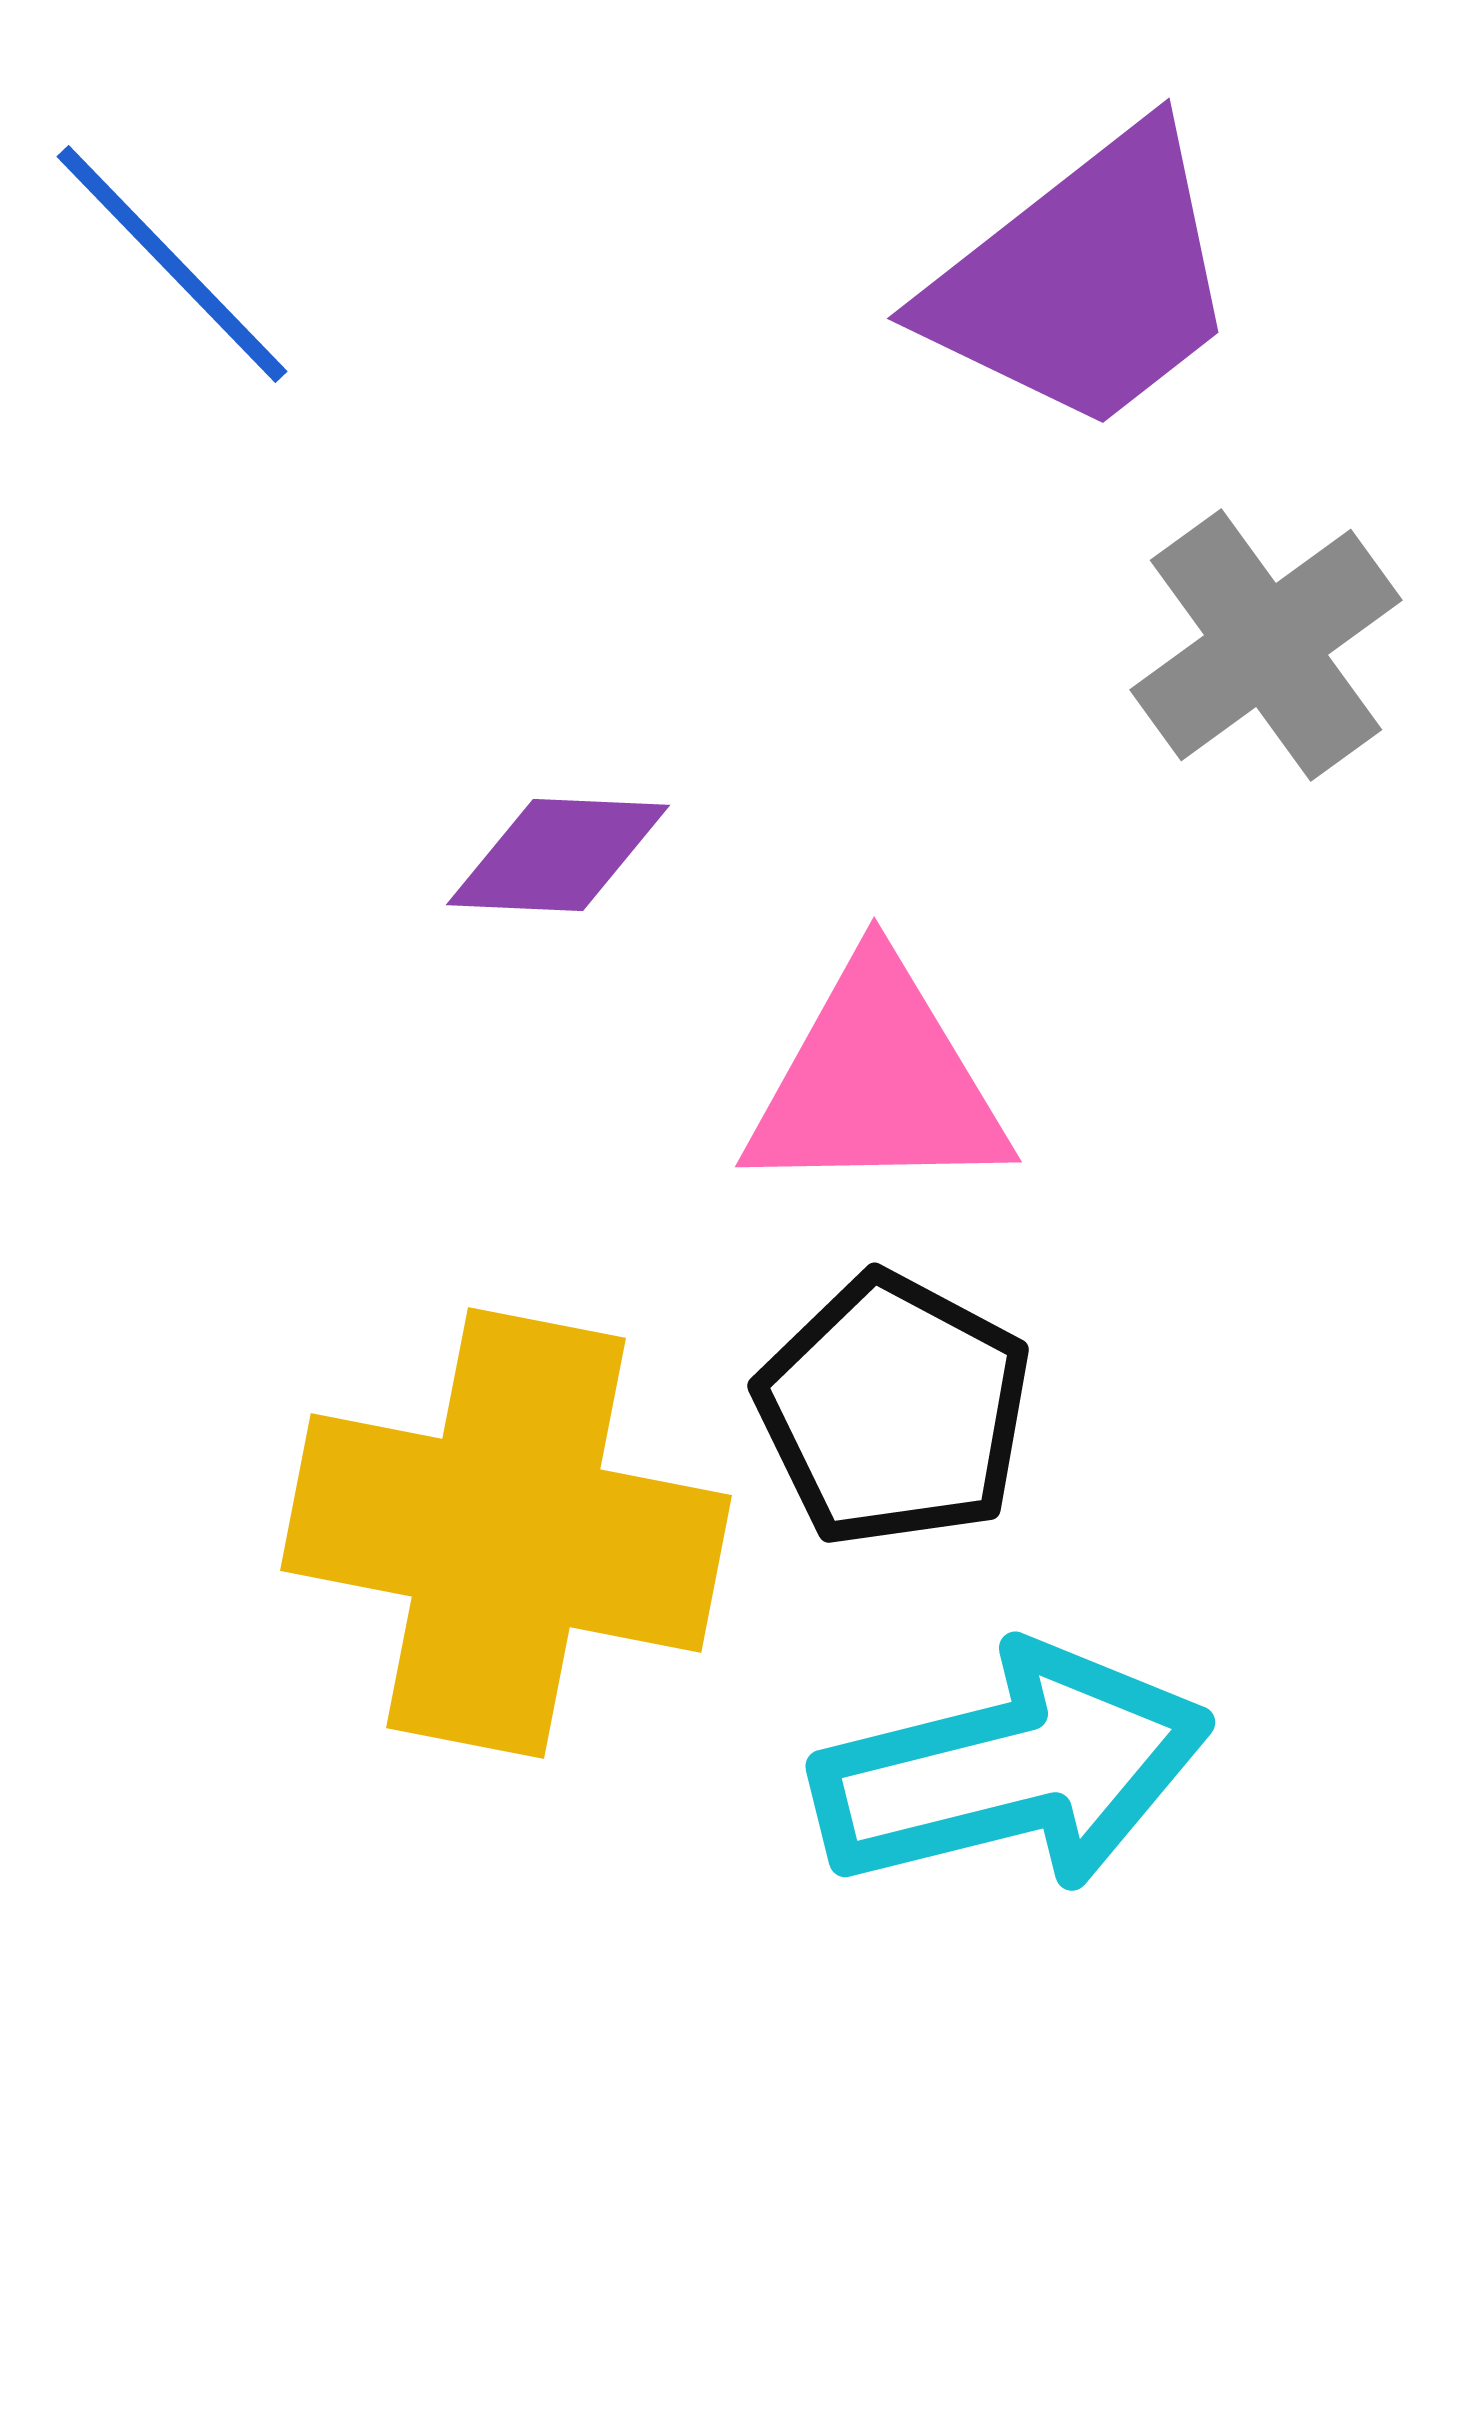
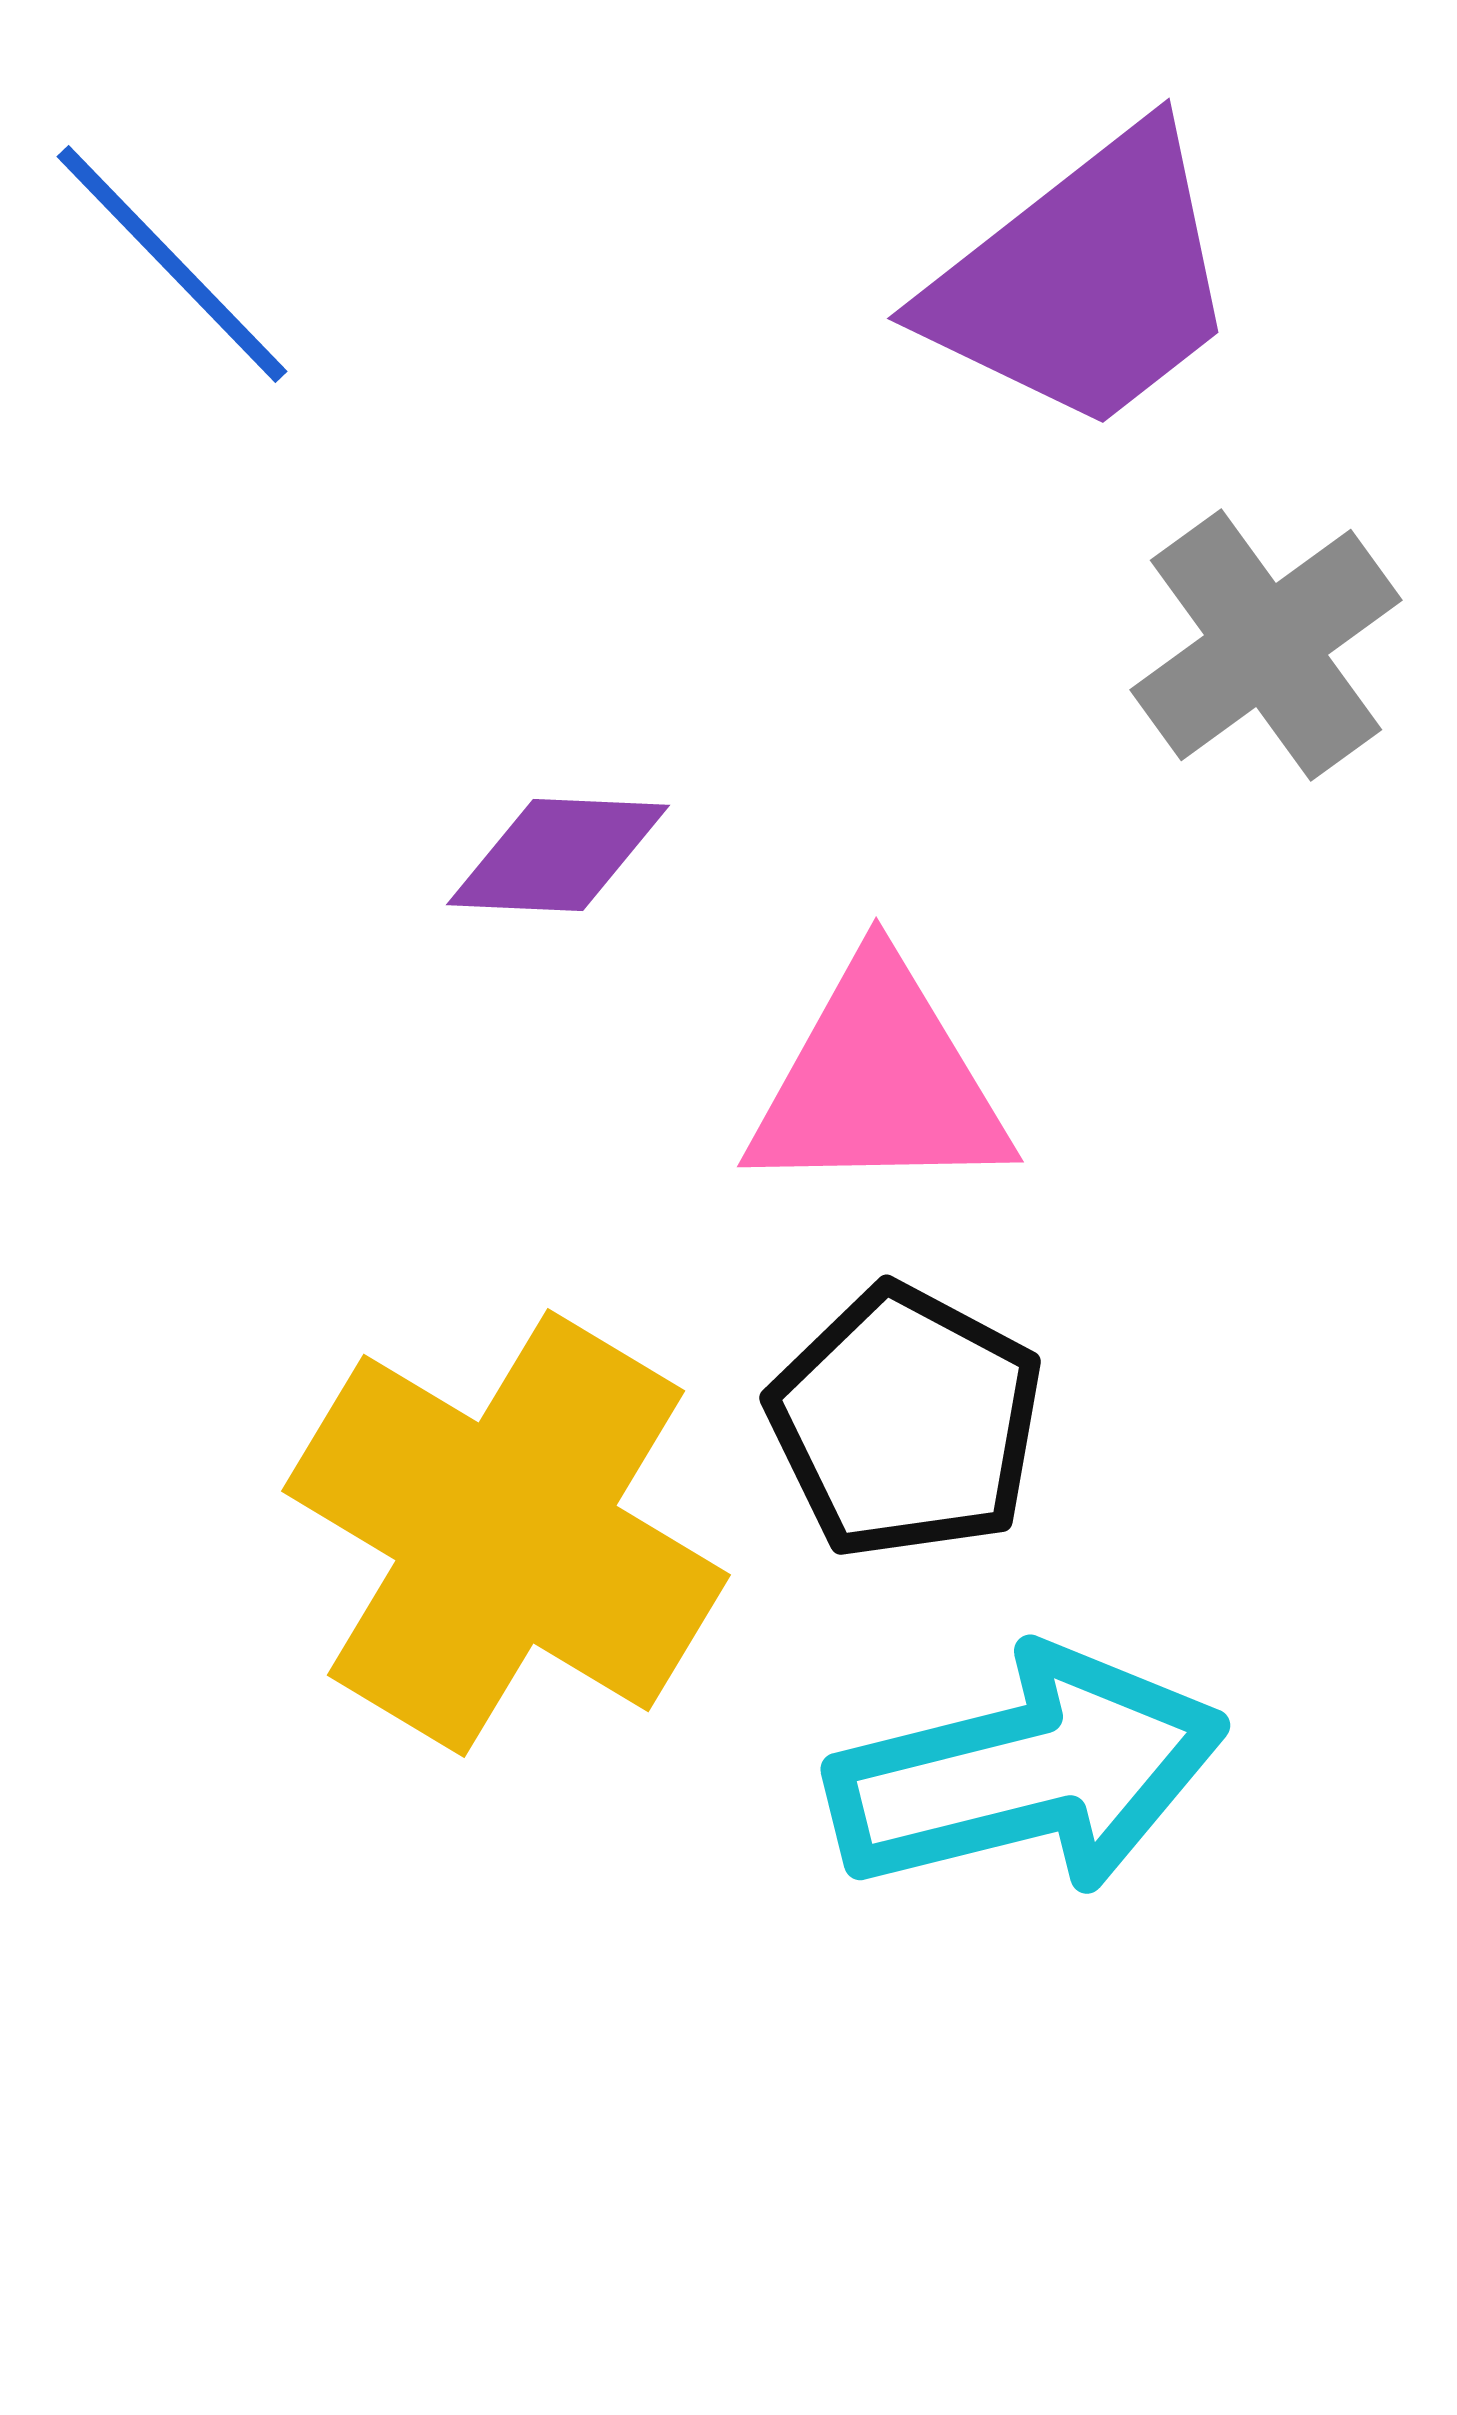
pink triangle: moved 2 px right
black pentagon: moved 12 px right, 12 px down
yellow cross: rotated 20 degrees clockwise
cyan arrow: moved 15 px right, 3 px down
